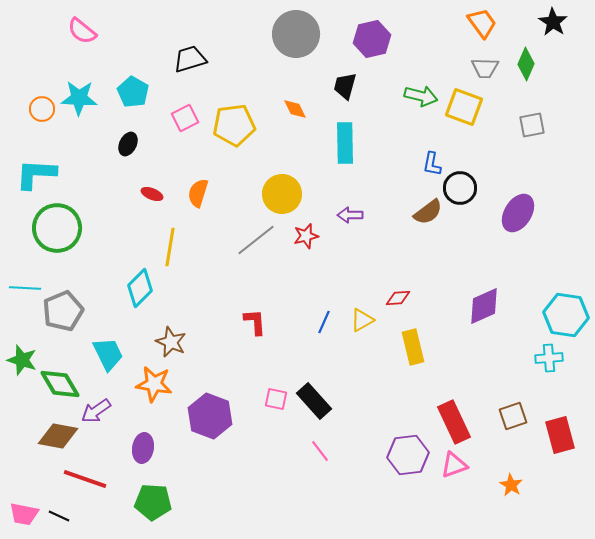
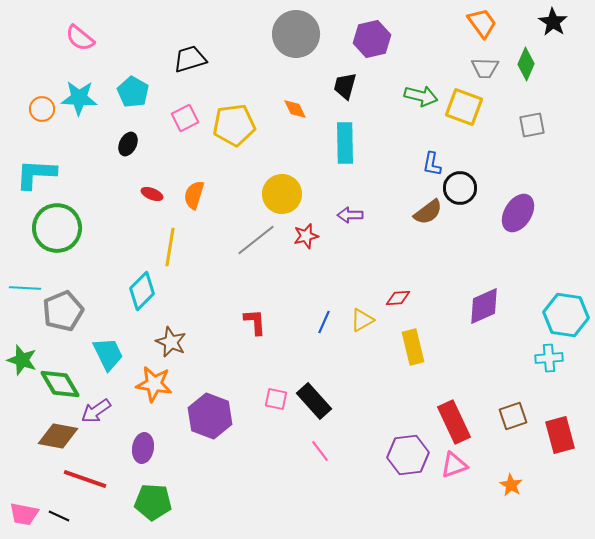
pink semicircle at (82, 31): moved 2 px left, 7 px down
orange semicircle at (198, 193): moved 4 px left, 2 px down
cyan diamond at (140, 288): moved 2 px right, 3 px down
